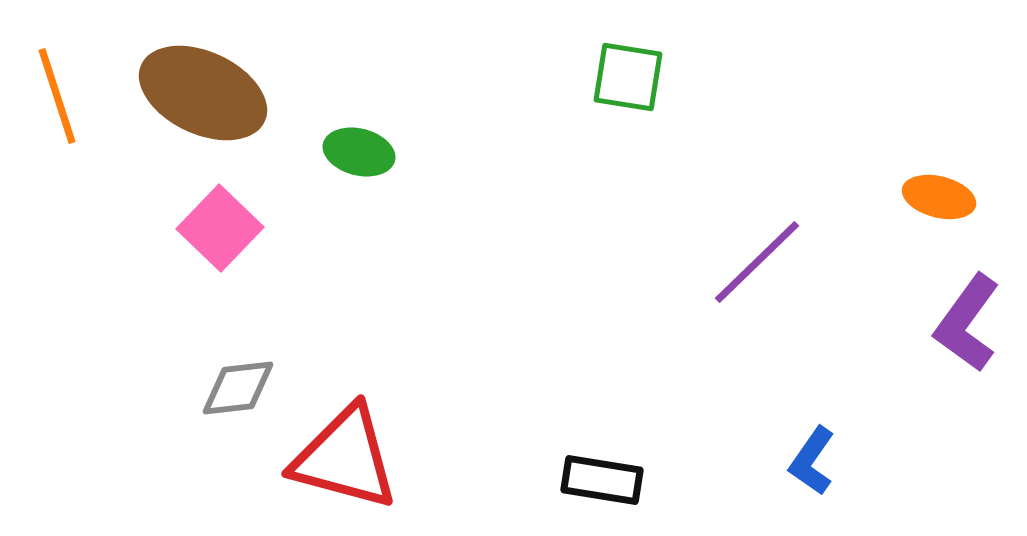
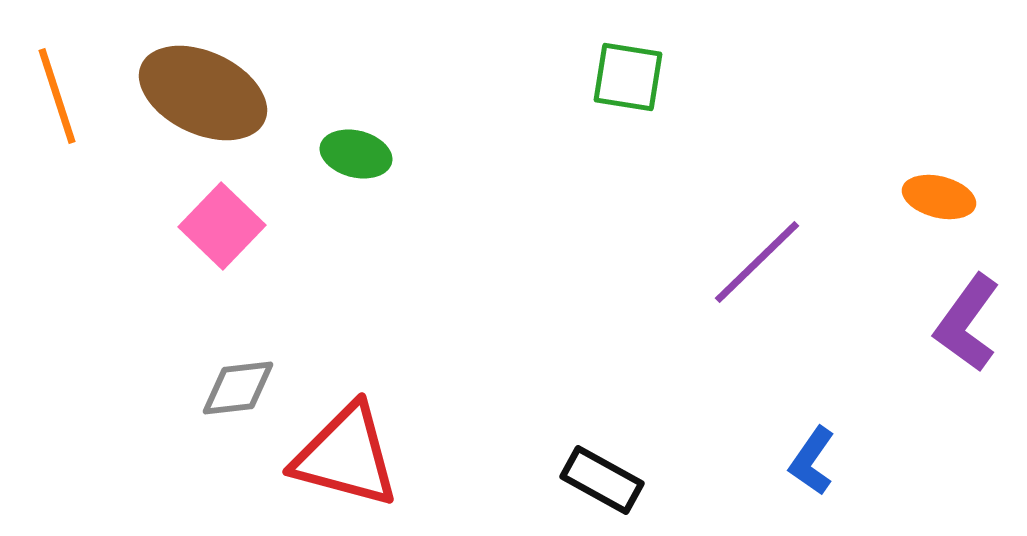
green ellipse: moved 3 px left, 2 px down
pink square: moved 2 px right, 2 px up
red triangle: moved 1 px right, 2 px up
black rectangle: rotated 20 degrees clockwise
